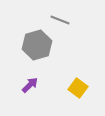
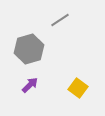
gray line: rotated 54 degrees counterclockwise
gray hexagon: moved 8 px left, 4 px down
